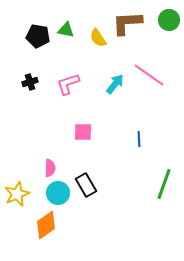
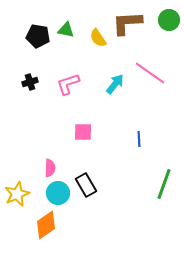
pink line: moved 1 px right, 2 px up
